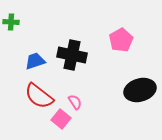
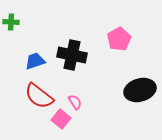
pink pentagon: moved 2 px left, 1 px up
